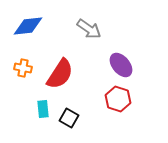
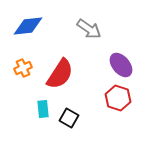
orange cross: rotated 36 degrees counterclockwise
red hexagon: moved 1 px up
